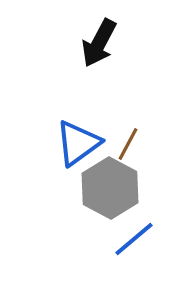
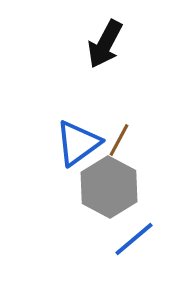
black arrow: moved 6 px right, 1 px down
brown line: moved 9 px left, 4 px up
gray hexagon: moved 1 px left, 1 px up
